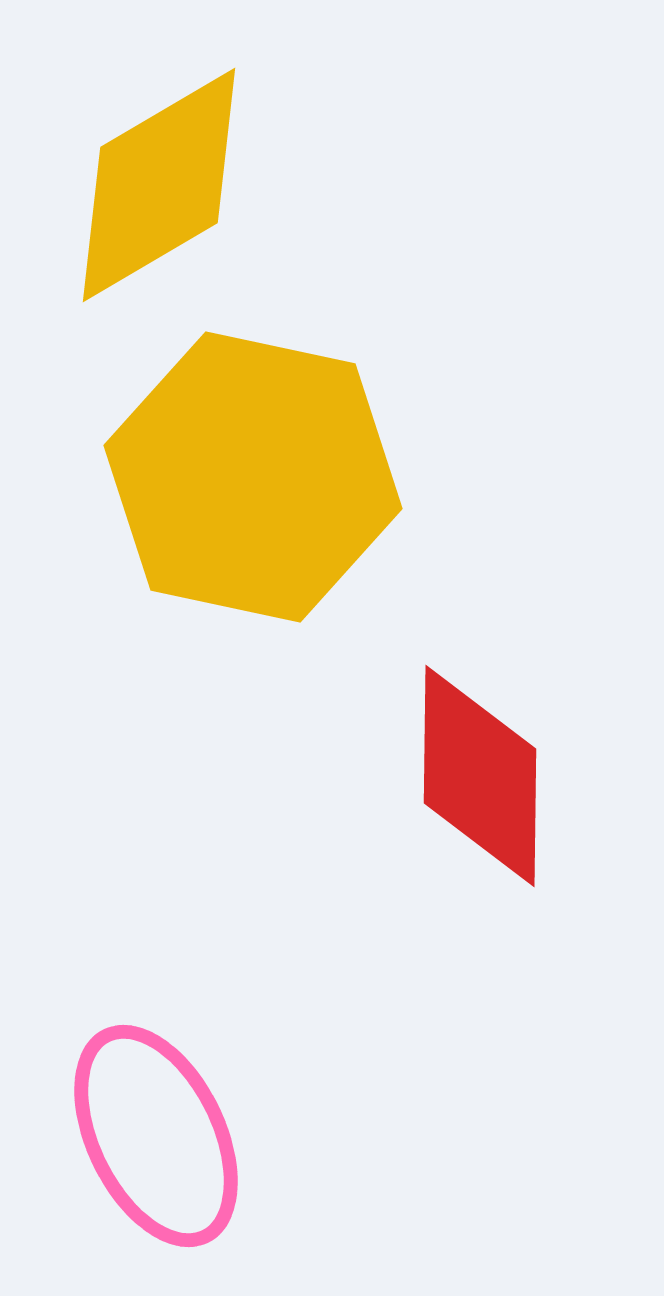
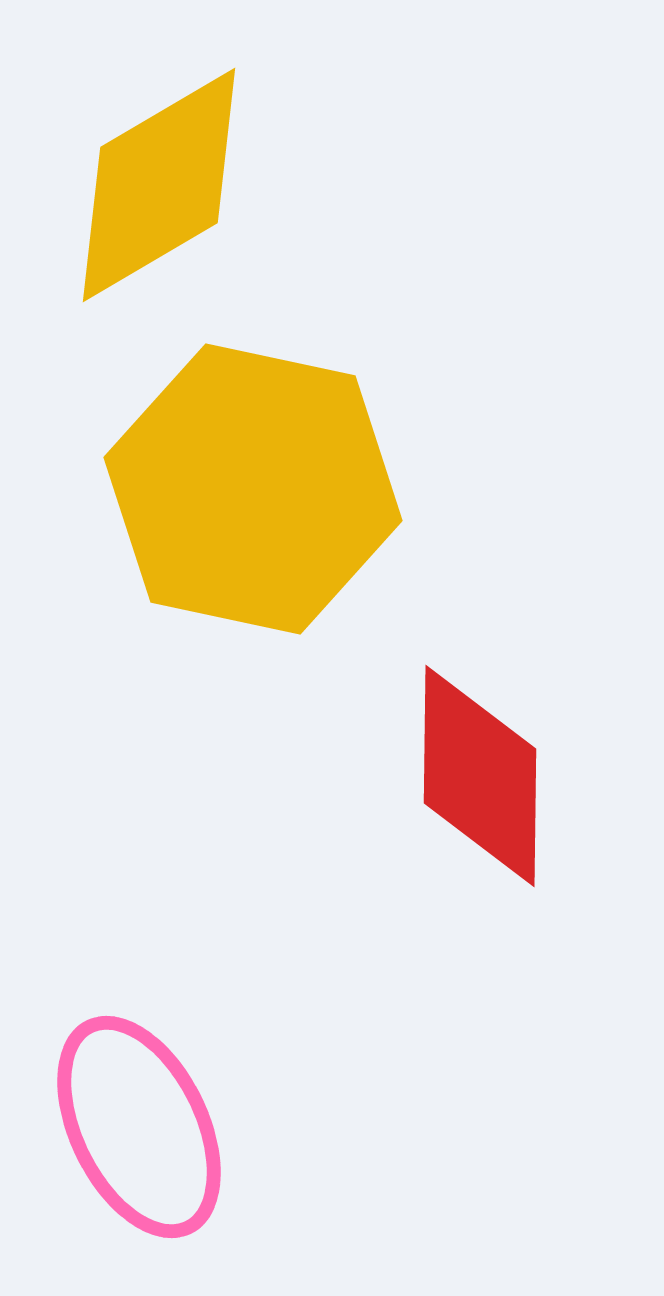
yellow hexagon: moved 12 px down
pink ellipse: moved 17 px left, 9 px up
